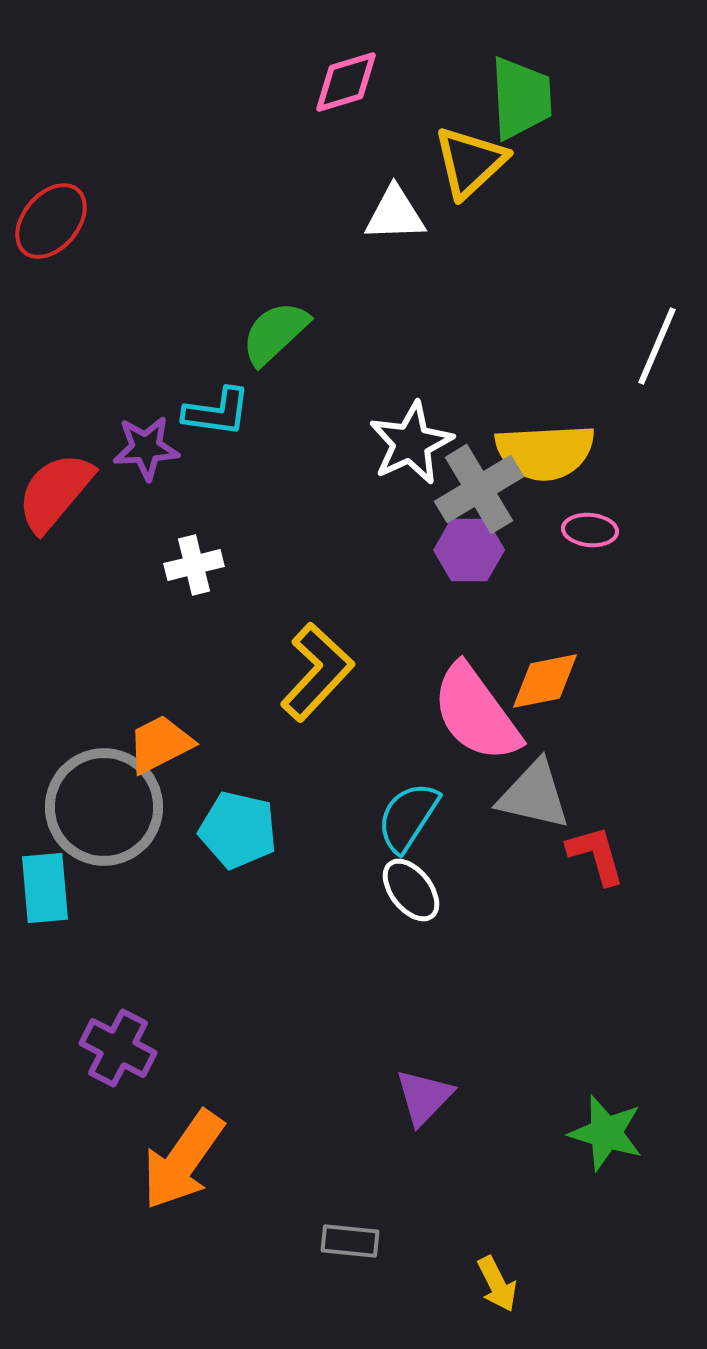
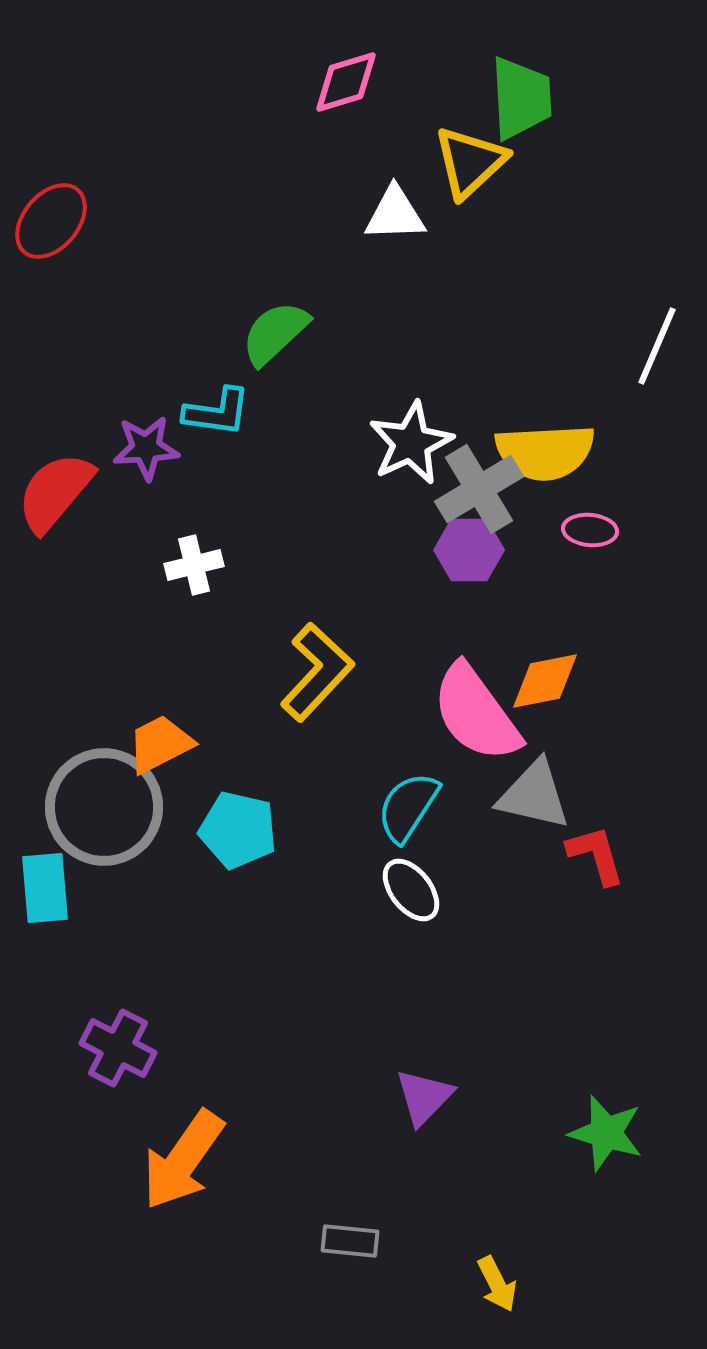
cyan semicircle: moved 10 px up
